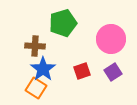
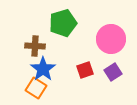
red square: moved 3 px right, 1 px up
